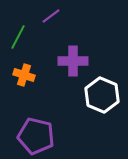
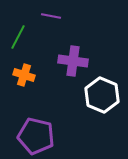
purple line: rotated 48 degrees clockwise
purple cross: rotated 8 degrees clockwise
